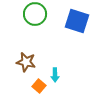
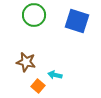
green circle: moved 1 px left, 1 px down
cyan arrow: rotated 104 degrees clockwise
orange square: moved 1 px left
